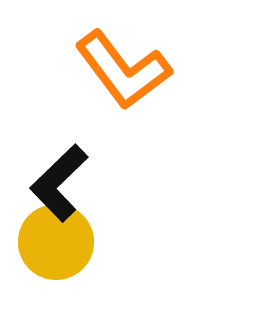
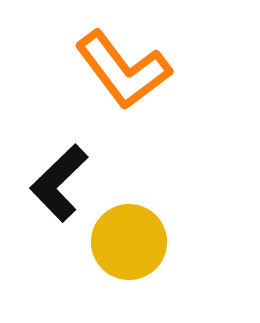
yellow circle: moved 73 px right
